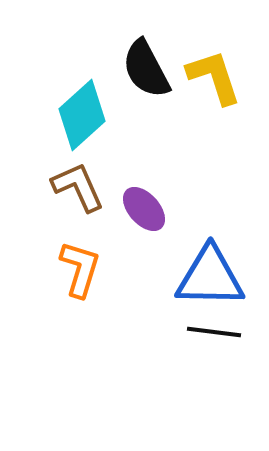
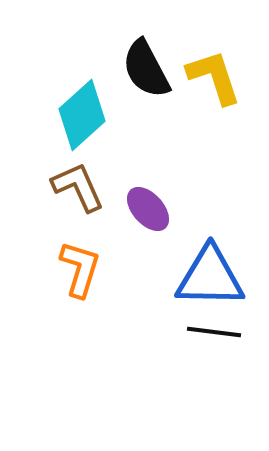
purple ellipse: moved 4 px right
